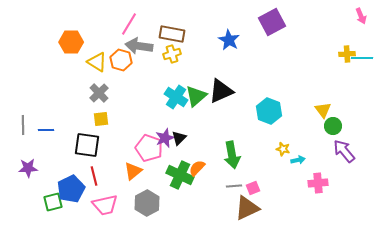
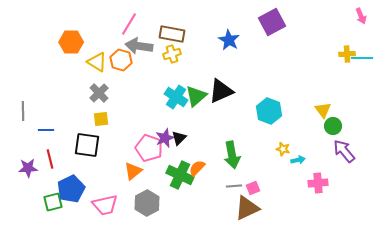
gray line at (23, 125): moved 14 px up
red line at (94, 176): moved 44 px left, 17 px up
